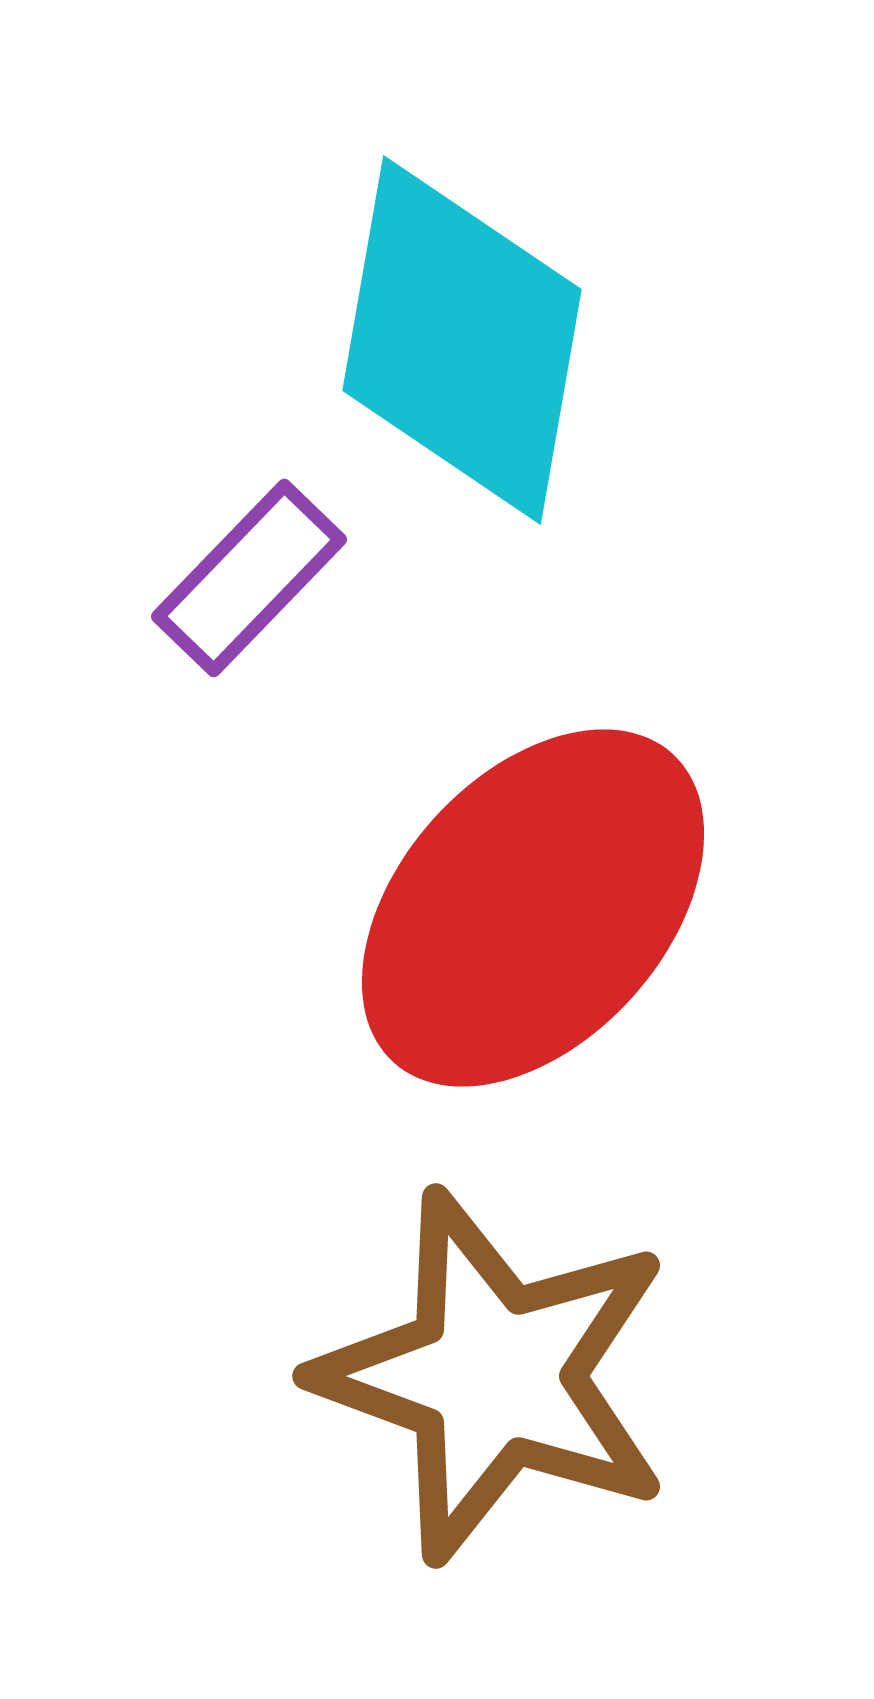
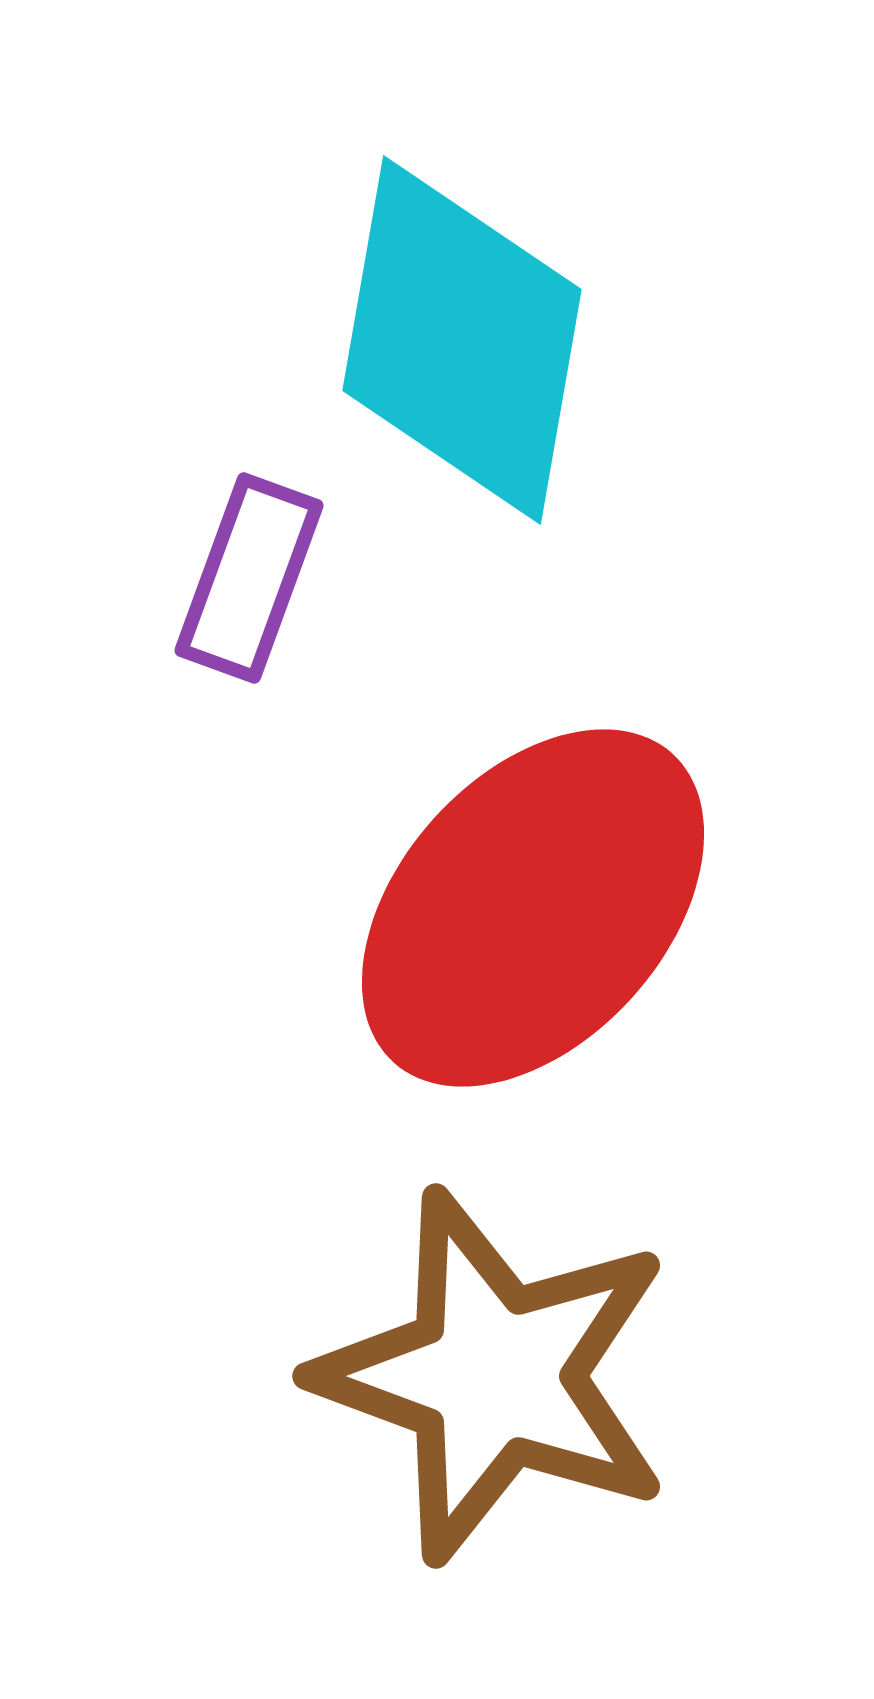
purple rectangle: rotated 24 degrees counterclockwise
